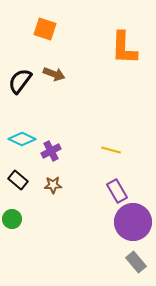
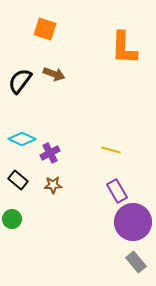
purple cross: moved 1 px left, 2 px down
